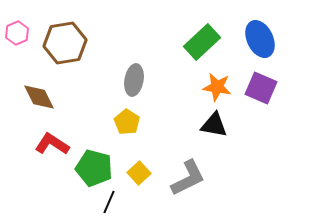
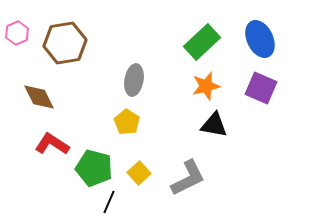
orange star: moved 11 px left, 1 px up; rotated 24 degrees counterclockwise
